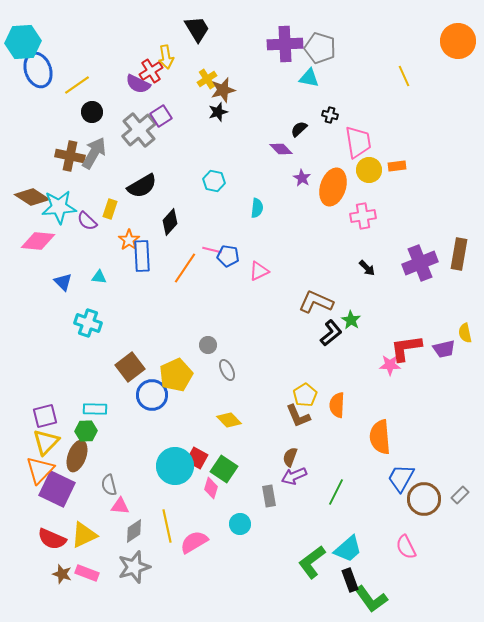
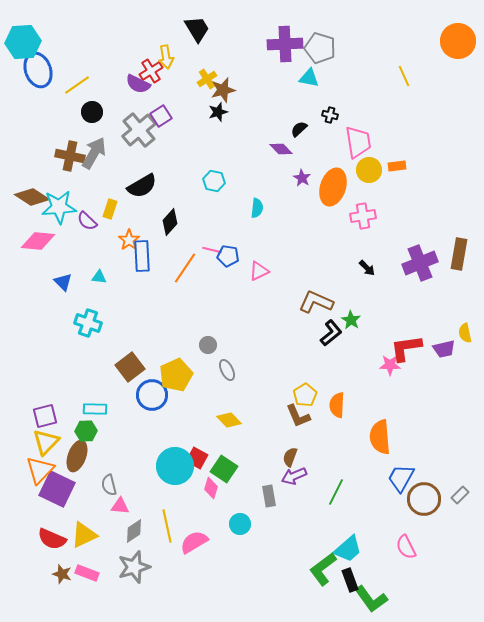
green L-shape at (312, 562): moved 11 px right, 7 px down
